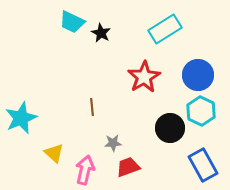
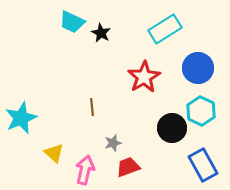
blue circle: moved 7 px up
black circle: moved 2 px right
gray star: rotated 12 degrees counterclockwise
